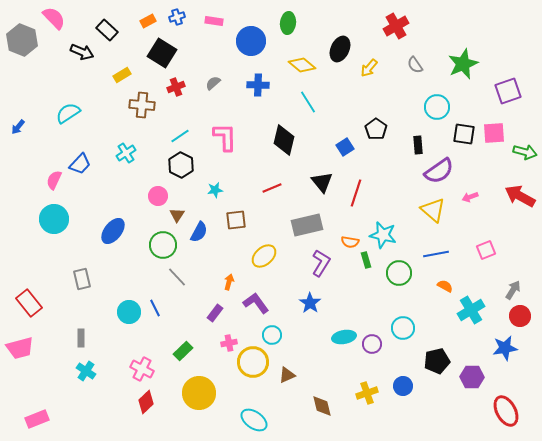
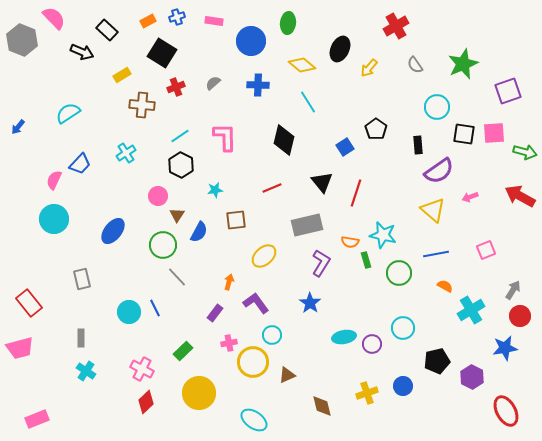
purple hexagon at (472, 377): rotated 25 degrees clockwise
